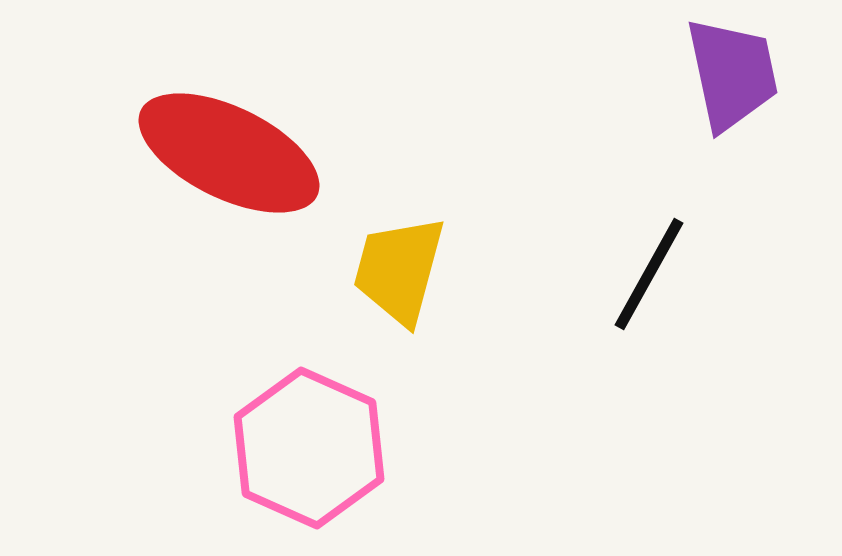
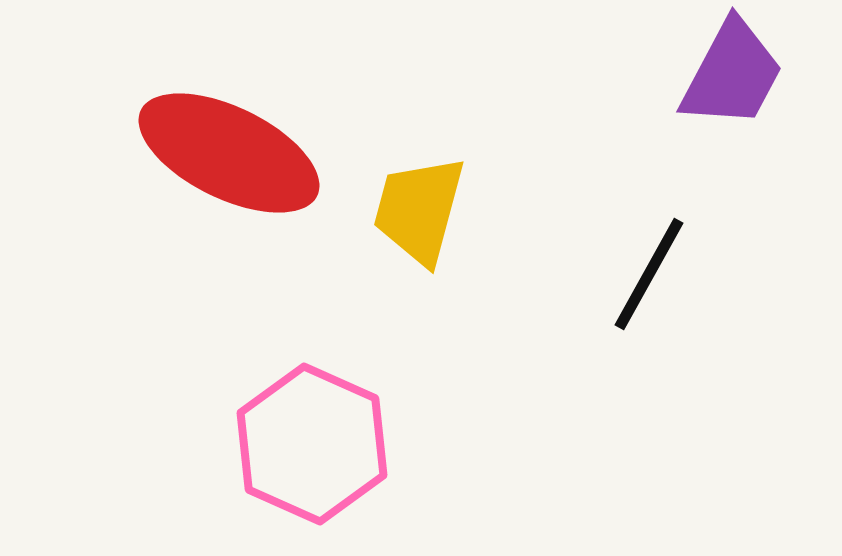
purple trapezoid: rotated 40 degrees clockwise
yellow trapezoid: moved 20 px right, 60 px up
pink hexagon: moved 3 px right, 4 px up
